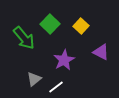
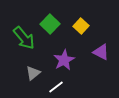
gray triangle: moved 1 px left, 6 px up
